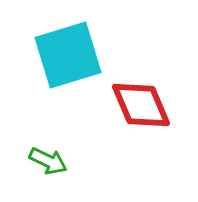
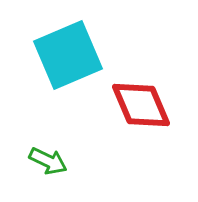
cyan square: rotated 6 degrees counterclockwise
